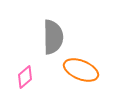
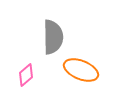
pink diamond: moved 1 px right, 2 px up
